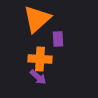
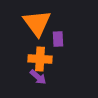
orange triangle: moved 4 px down; rotated 24 degrees counterclockwise
